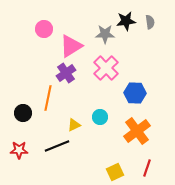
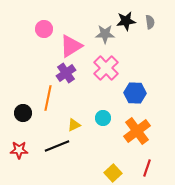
cyan circle: moved 3 px right, 1 px down
yellow square: moved 2 px left, 1 px down; rotated 18 degrees counterclockwise
